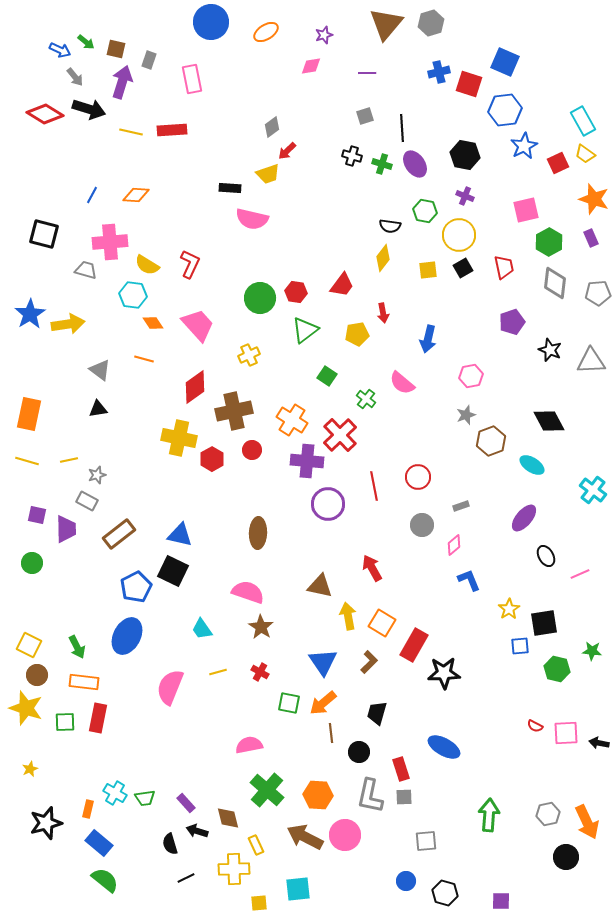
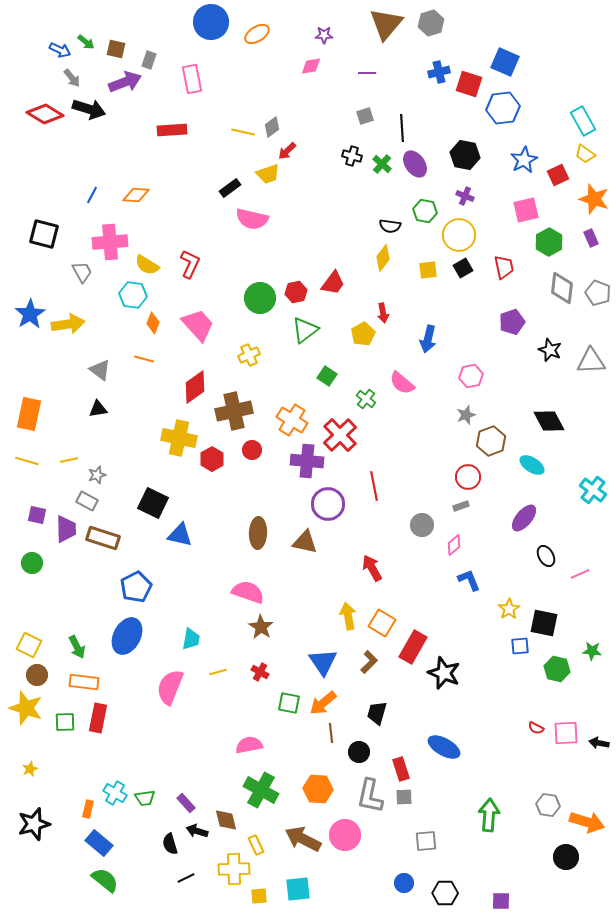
orange ellipse at (266, 32): moved 9 px left, 2 px down
purple star at (324, 35): rotated 18 degrees clockwise
gray arrow at (75, 77): moved 3 px left, 1 px down
purple arrow at (122, 82): moved 3 px right; rotated 52 degrees clockwise
blue hexagon at (505, 110): moved 2 px left, 2 px up
yellow line at (131, 132): moved 112 px right
blue star at (524, 146): moved 14 px down
red square at (558, 163): moved 12 px down
green cross at (382, 164): rotated 24 degrees clockwise
black rectangle at (230, 188): rotated 40 degrees counterclockwise
gray trapezoid at (86, 270): moved 4 px left, 2 px down; rotated 45 degrees clockwise
gray diamond at (555, 283): moved 7 px right, 5 px down
red trapezoid at (342, 285): moved 9 px left, 2 px up
red hexagon at (296, 292): rotated 20 degrees counterclockwise
gray pentagon at (598, 293): rotated 25 degrees clockwise
orange diamond at (153, 323): rotated 55 degrees clockwise
yellow pentagon at (357, 334): moved 6 px right; rotated 20 degrees counterclockwise
red circle at (418, 477): moved 50 px right
brown rectangle at (119, 534): moved 16 px left, 4 px down; rotated 56 degrees clockwise
black square at (173, 571): moved 20 px left, 68 px up
brown triangle at (320, 586): moved 15 px left, 44 px up
black square at (544, 623): rotated 20 degrees clockwise
cyan trapezoid at (202, 629): moved 11 px left, 10 px down; rotated 135 degrees counterclockwise
red rectangle at (414, 645): moved 1 px left, 2 px down
black star at (444, 673): rotated 24 degrees clockwise
red semicircle at (535, 726): moved 1 px right, 2 px down
green cross at (267, 790): moved 6 px left; rotated 12 degrees counterclockwise
orange hexagon at (318, 795): moved 6 px up
gray hexagon at (548, 814): moved 9 px up; rotated 20 degrees clockwise
brown diamond at (228, 818): moved 2 px left, 2 px down
orange arrow at (587, 822): rotated 48 degrees counterclockwise
black star at (46, 823): moved 12 px left, 1 px down
brown arrow at (305, 837): moved 2 px left, 2 px down
blue circle at (406, 881): moved 2 px left, 2 px down
black hexagon at (445, 893): rotated 15 degrees counterclockwise
yellow square at (259, 903): moved 7 px up
